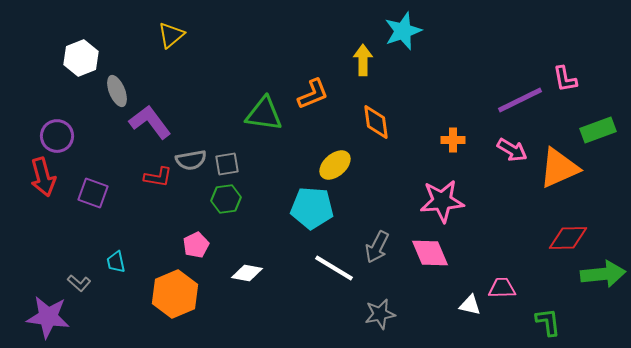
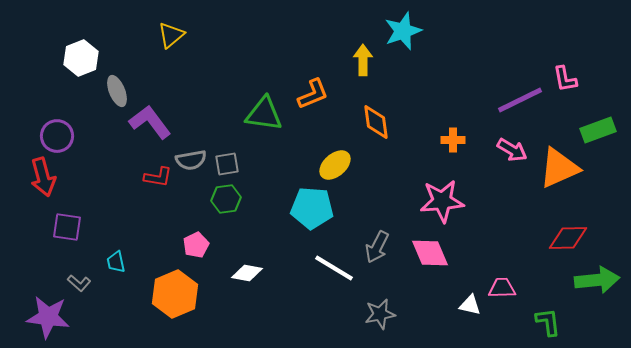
purple square: moved 26 px left, 34 px down; rotated 12 degrees counterclockwise
green arrow: moved 6 px left, 6 px down
